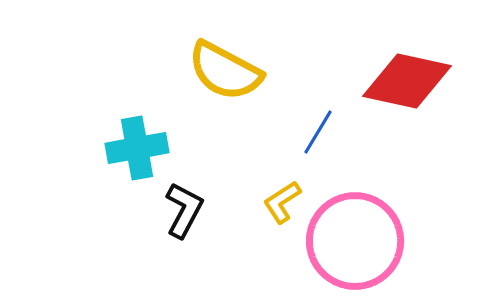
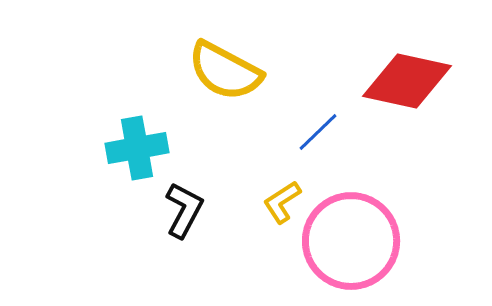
blue line: rotated 15 degrees clockwise
pink circle: moved 4 px left
